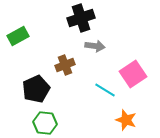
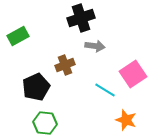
black pentagon: moved 2 px up
